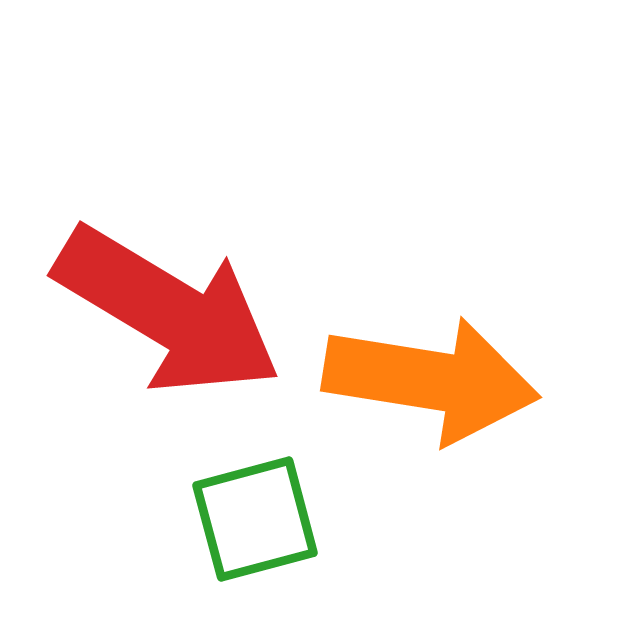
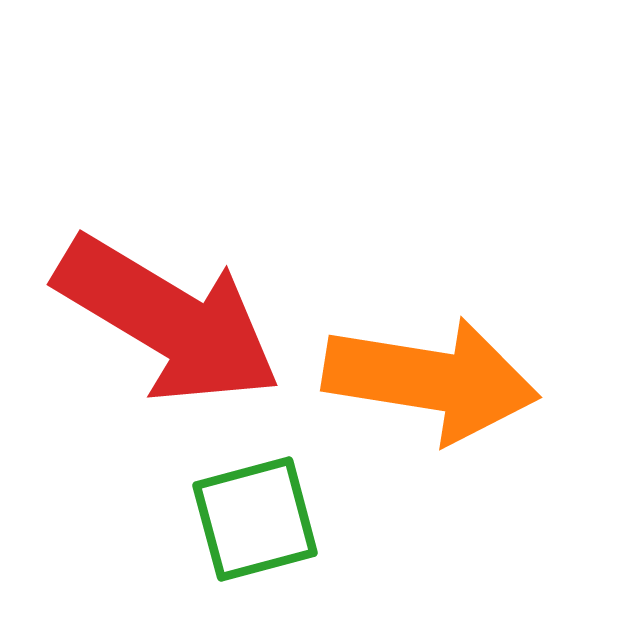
red arrow: moved 9 px down
